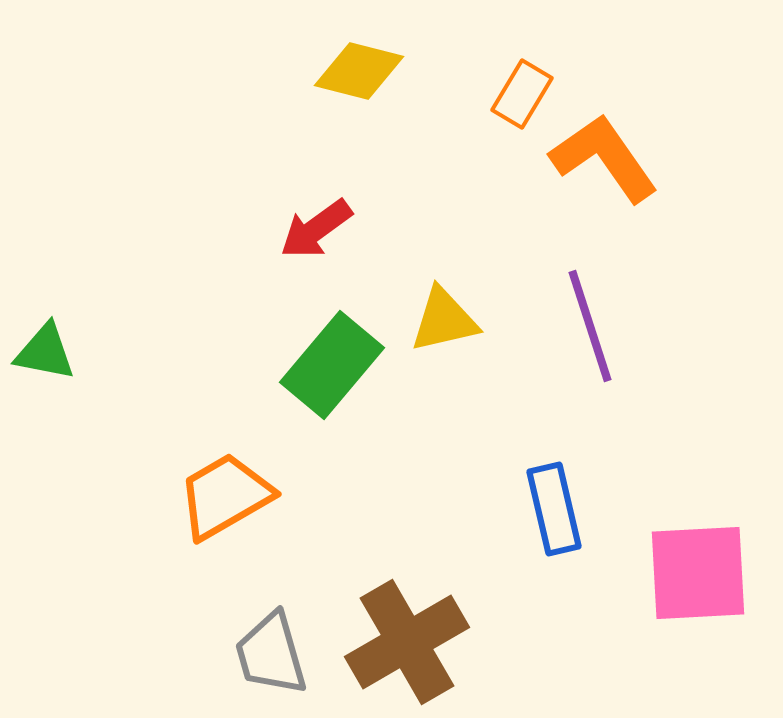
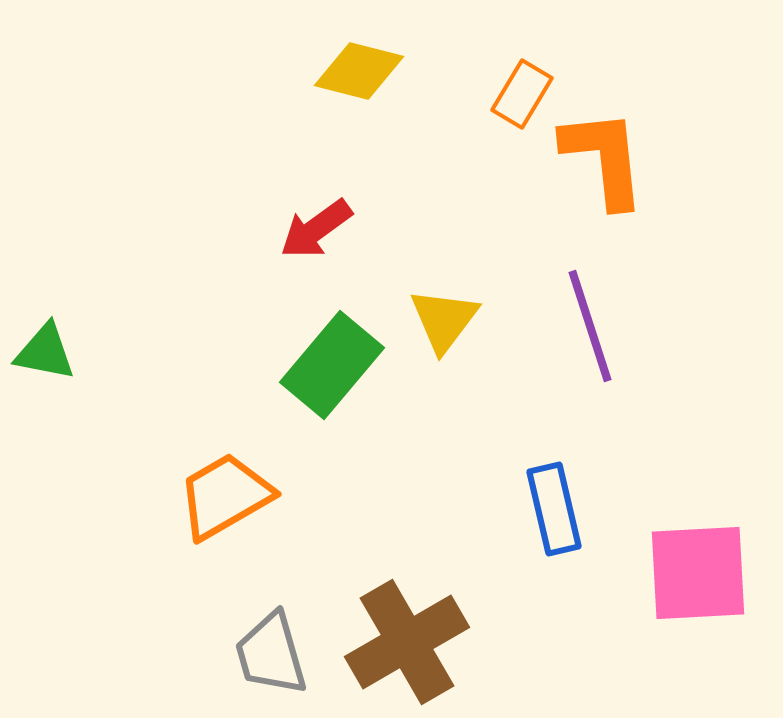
orange L-shape: rotated 29 degrees clockwise
yellow triangle: rotated 40 degrees counterclockwise
